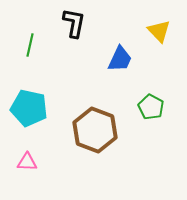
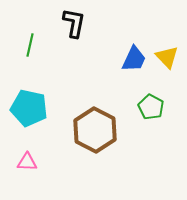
yellow triangle: moved 8 px right, 26 px down
blue trapezoid: moved 14 px right
brown hexagon: rotated 6 degrees clockwise
